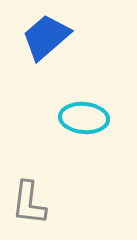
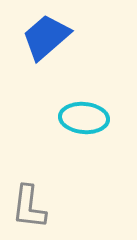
gray L-shape: moved 4 px down
